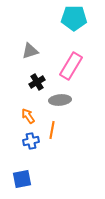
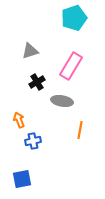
cyan pentagon: rotated 20 degrees counterclockwise
gray ellipse: moved 2 px right, 1 px down; rotated 15 degrees clockwise
orange arrow: moved 9 px left, 4 px down; rotated 14 degrees clockwise
orange line: moved 28 px right
blue cross: moved 2 px right
